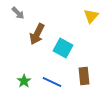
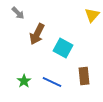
yellow triangle: moved 1 px right, 1 px up
